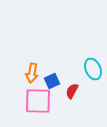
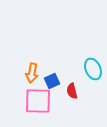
red semicircle: rotated 42 degrees counterclockwise
